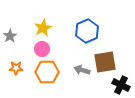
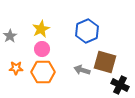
yellow star: moved 2 px left, 1 px down
brown square: rotated 25 degrees clockwise
orange hexagon: moved 4 px left
black cross: moved 1 px left
